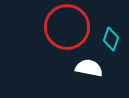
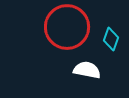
white semicircle: moved 2 px left, 2 px down
